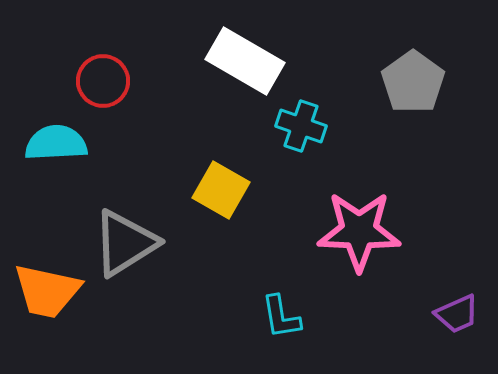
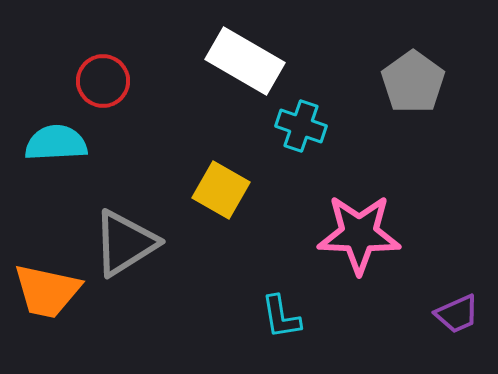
pink star: moved 3 px down
